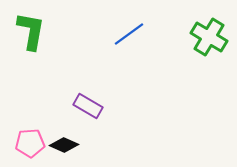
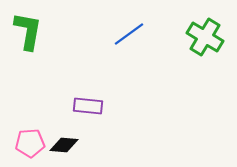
green L-shape: moved 3 px left
green cross: moved 4 px left
purple rectangle: rotated 24 degrees counterclockwise
black diamond: rotated 20 degrees counterclockwise
